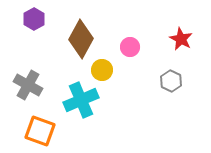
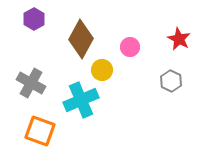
red star: moved 2 px left
gray cross: moved 3 px right, 2 px up
